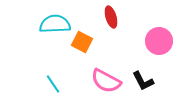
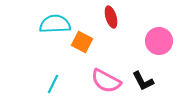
cyan line: rotated 60 degrees clockwise
